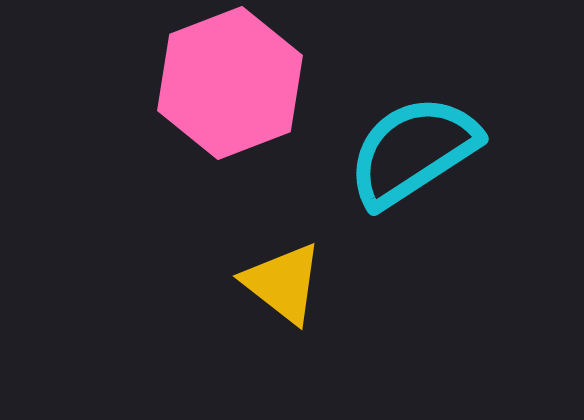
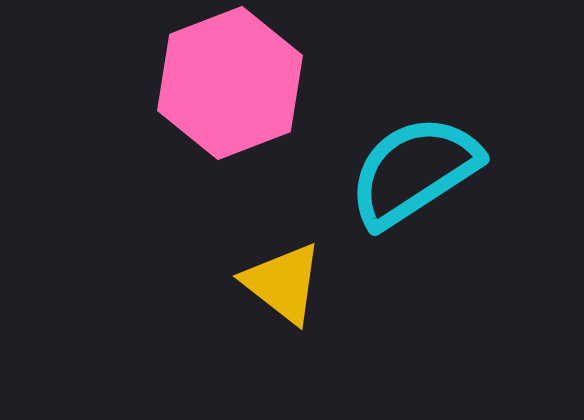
cyan semicircle: moved 1 px right, 20 px down
